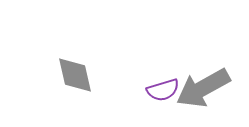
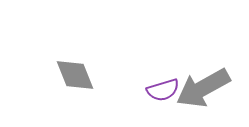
gray diamond: rotated 9 degrees counterclockwise
